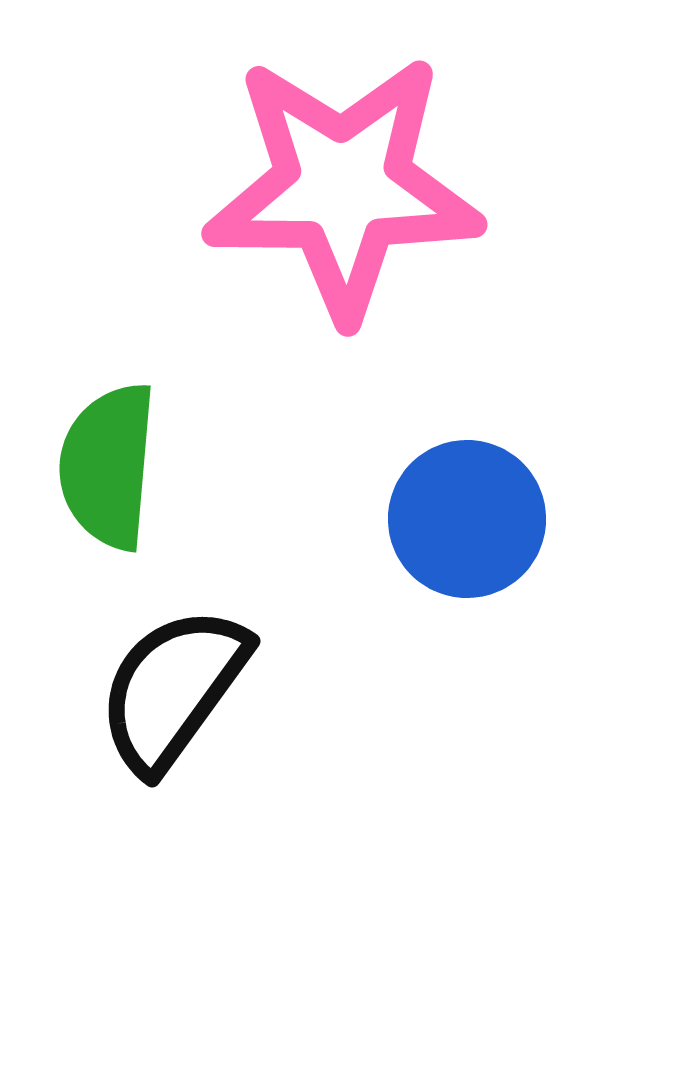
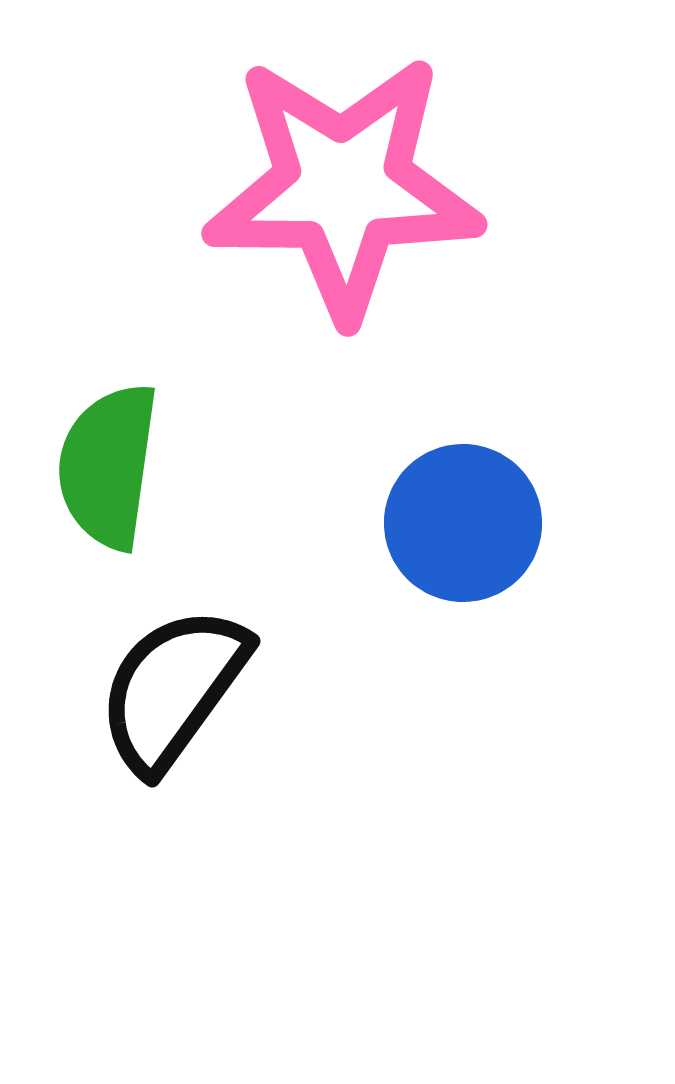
green semicircle: rotated 3 degrees clockwise
blue circle: moved 4 px left, 4 px down
